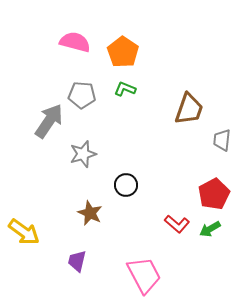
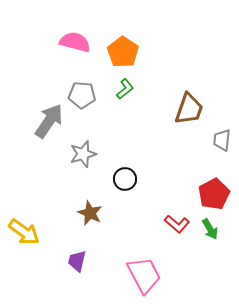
green L-shape: rotated 120 degrees clockwise
black circle: moved 1 px left, 6 px up
green arrow: rotated 90 degrees counterclockwise
